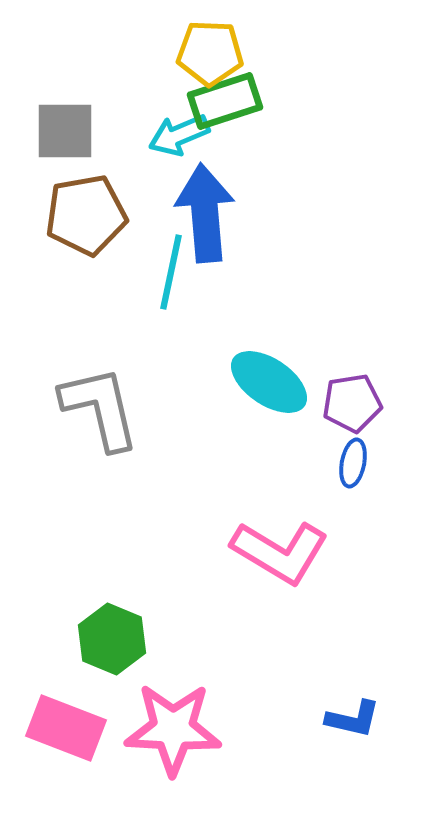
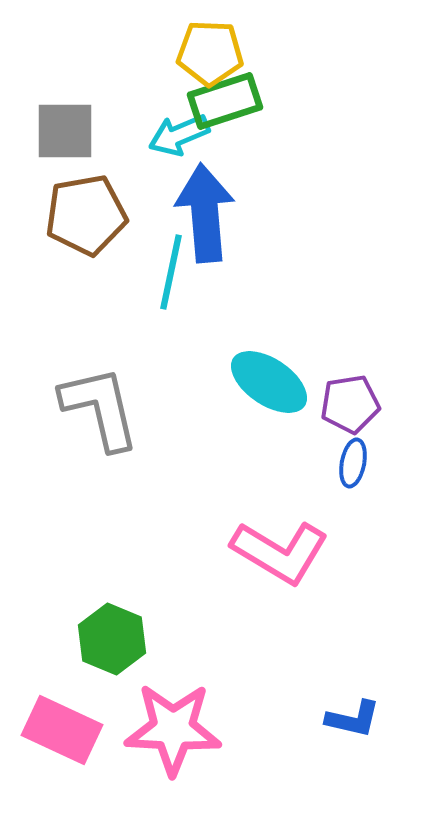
purple pentagon: moved 2 px left, 1 px down
pink rectangle: moved 4 px left, 2 px down; rotated 4 degrees clockwise
